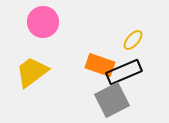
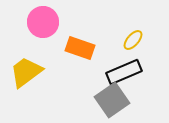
orange rectangle: moved 20 px left, 17 px up
yellow trapezoid: moved 6 px left
gray square: rotated 8 degrees counterclockwise
